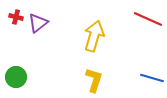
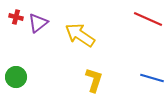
yellow arrow: moved 14 px left, 1 px up; rotated 72 degrees counterclockwise
